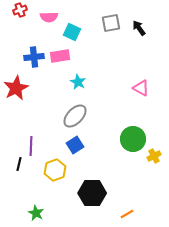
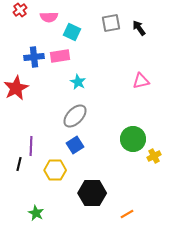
red cross: rotated 16 degrees counterclockwise
pink triangle: moved 7 px up; rotated 42 degrees counterclockwise
yellow hexagon: rotated 20 degrees clockwise
